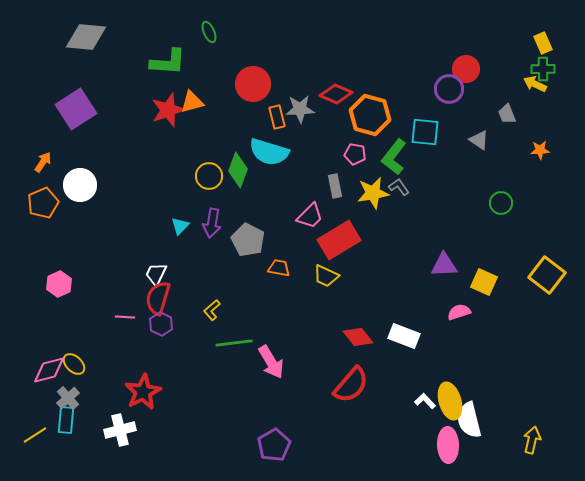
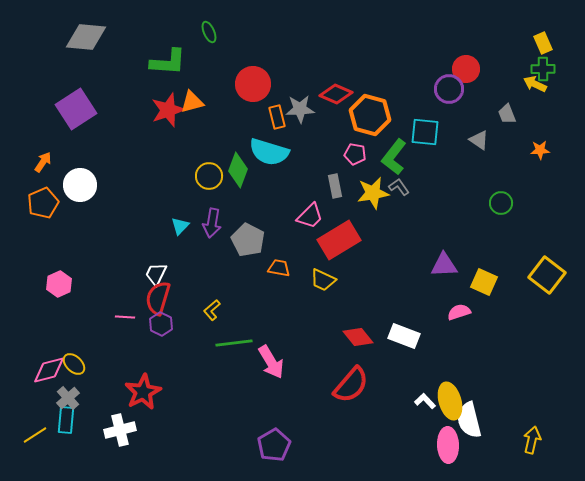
yellow trapezoid at (326, 276): moved 3 px left, 4 px down
